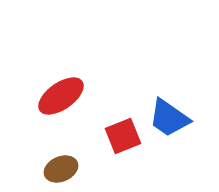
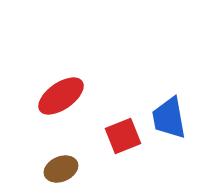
blue trapezoid: rotated 45 degrees clockwise
